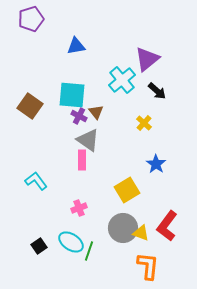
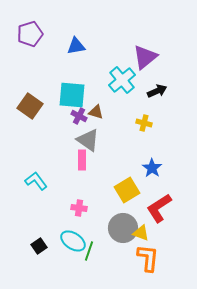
purple pentagon: moved 1 px left, 15 px down
purple triangle: moved 2 px left, 2 px up
black arrow: rotated 66 degrees counterclockwise
brown triangle: rotated 35 degrees counterclockwise
yellow cross: rotated 28 degrees counterclockwise
blue star: moved 4 px left, 4 px down
pink cross: rotated 28 degrees clockwise
red L-shape: moved 8 px left, 18 px up; rotated 20 degrees clockwise
cyan ellipse: moved 2 px right, 1 px up
orange L-shape: moved 8 px up
